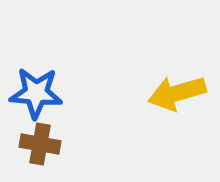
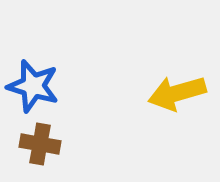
blue star: moved 3 px left, 7 px up; rotated 12 degrees clockwise
